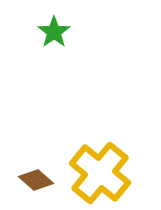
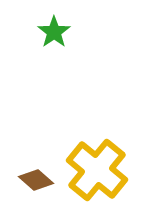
yellow cross: moved 3 px left, 3 px up
